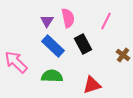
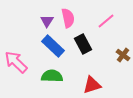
pink line: rotated 24 degrees clockwise
